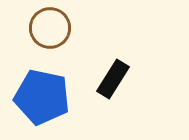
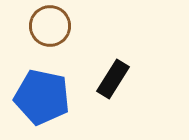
brown circle: moved 2 px up
